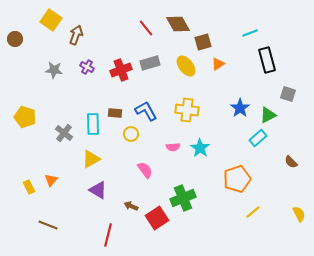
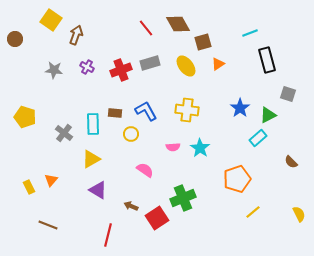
pink semicircle at (145, 170): rotated 18 degrees counterclockwise
